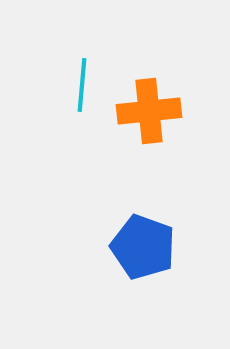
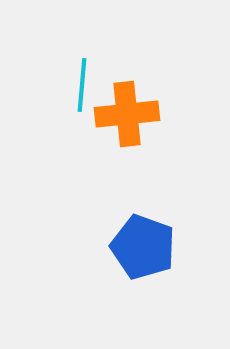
orange cross: moved 22 px left, 3 px down
